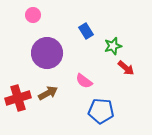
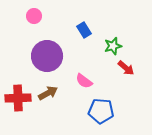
pink circle: moved 1 px right, 1 px down
blue rectangle: moved 2 px left, 1 px up
purple circle: moved 3 px down
red cross: rotated 15 degrees clockwise
